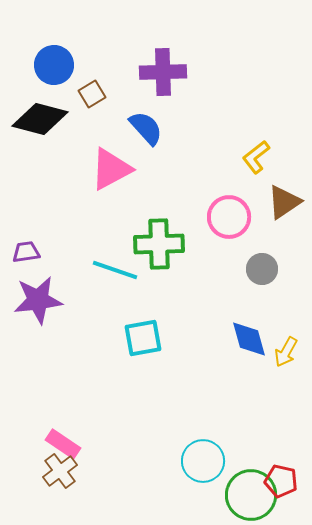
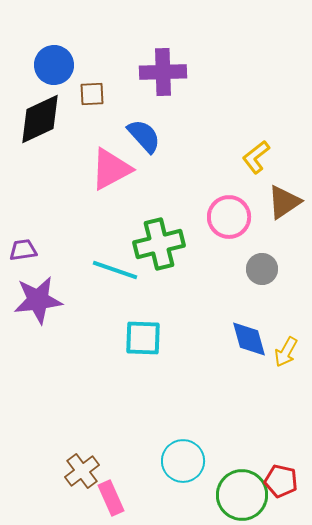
brown square: rotated 28 degrees clockwise
black diamond: rotated 40 degrees counterclockwise
blue semicircle: moved 2 px left, 8 px down
green cross: rotated 12 degrees counterclockwise
purple trapezoid: moved 3 px left, 2 px up
cyan square: rotated 12 degrees clockwise
pink rectangle: moved 48 px right, 54 px down; rotated 32 degrees clockwise
cyan circle: moved 20 px left
brown cross: moved 22 px right
green circle: moved 9 px left
